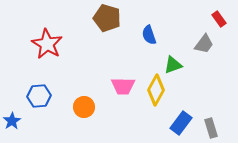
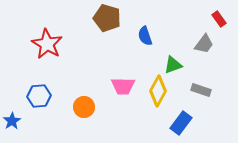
blue semicircle: moved 4 px left, 1 px down
yellow diamond: moved 2 px right, 1 px down
gray rectangle: moved 10 px left, 38 px up; rotated 54 degrees counterclockwise
